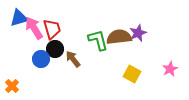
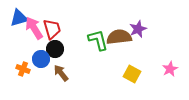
purple star: moved 4 px up
brown arrow: moved 12 px left, 14 px down
orange cross: moved 11 px right, 17 px up; rotated 24 degrees counterclockwise
